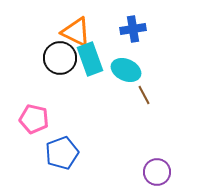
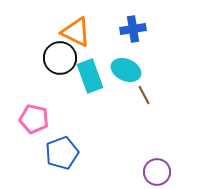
cyan rectangle: moved 17 px down
